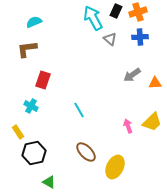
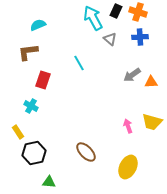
orange cross: rotated 36 degrees clockwise
cyan semicircle: moved 4 px right, 3 px down
brown L-shape: moved 1 px right, 3 px down
orange triangle: moved 4 px left, 1 px up
cyan line: moved 47 px up
yellow trapezoid: rotated 60 degrees clockwise
yellow ellipse: moved 13 px right
green triangle: rotated 24 degrees counterclockwise
